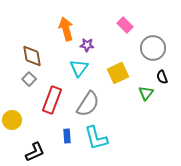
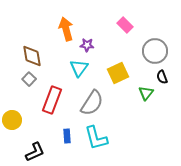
gray circle: moved 2 px right, 3 px down
gray semicircle: moved 4 px right, 1 px up
